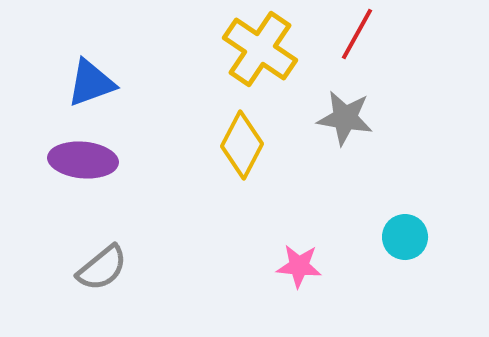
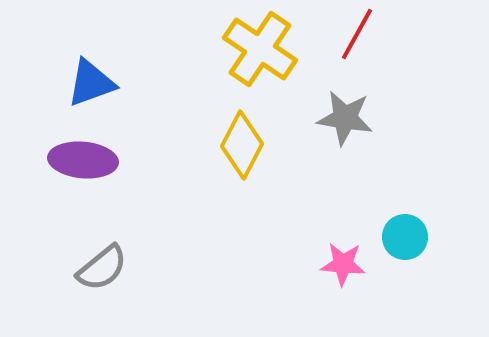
pink star: moved 44 px right, 2 px up
